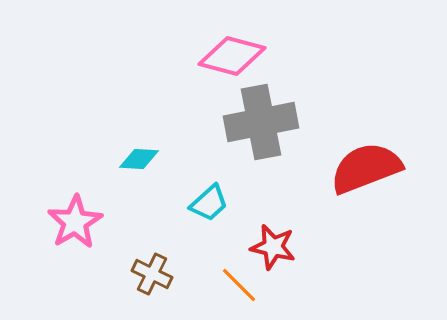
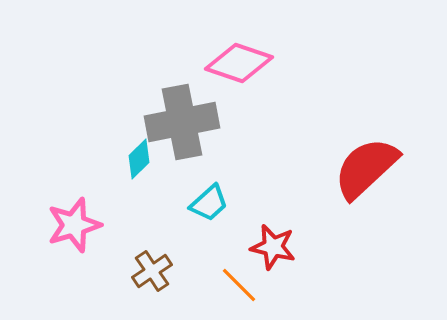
pink diamond: moved 7 px right, 7 px down; rotated 4 degrees clockwise
gray cross: moved 79 px left
cyan diamond: rotated 48 degrees counterclockwise
red semicircle: rotated 22 degrees counterclockwise
pink star: moved 1 px left, 3 px down; rotated 14 degrees clockwise
brown cross: moved 3 px up; rotated 30 degrees clockwise
